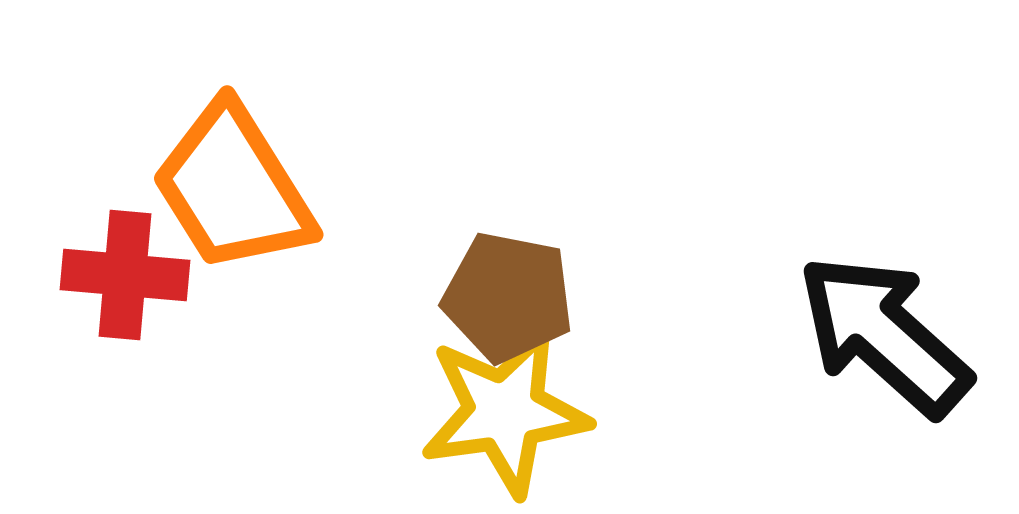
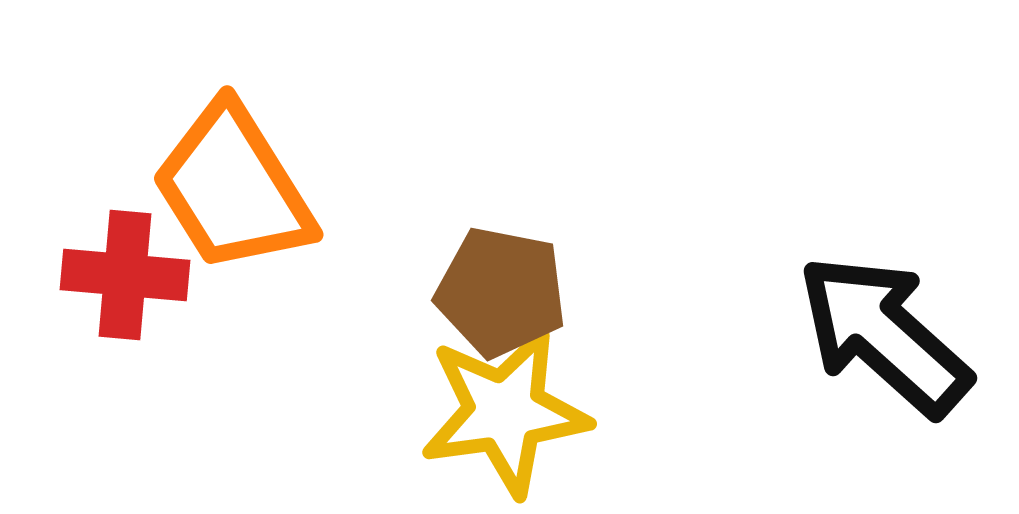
brown pentagon: moved 7 px left, 5 px up
